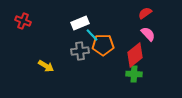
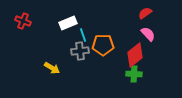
white rectangle: moved 12 px left
cyan line: moved 9 px left; rotated 24 degrees clockwise
yellow arrow: moved 6 px right, 2 px down
